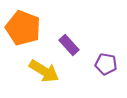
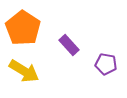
orange pentagon: rotated 12 degrees clockwise
yellow arrow: moved 20 px left
